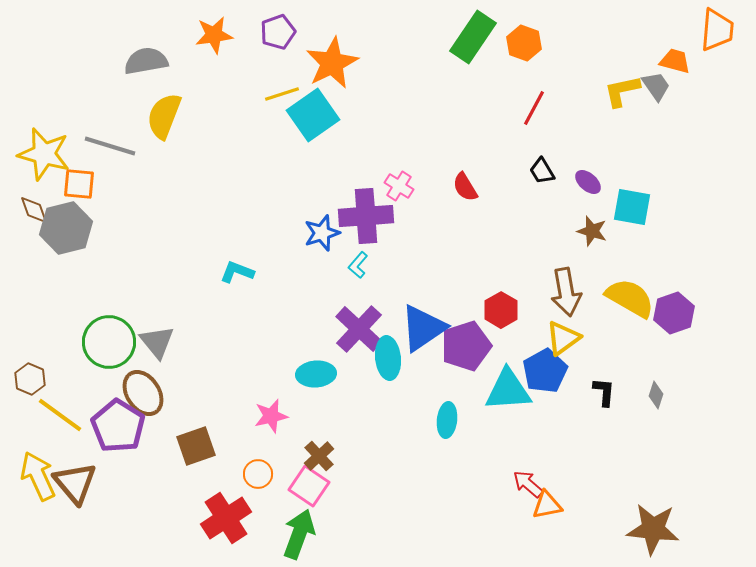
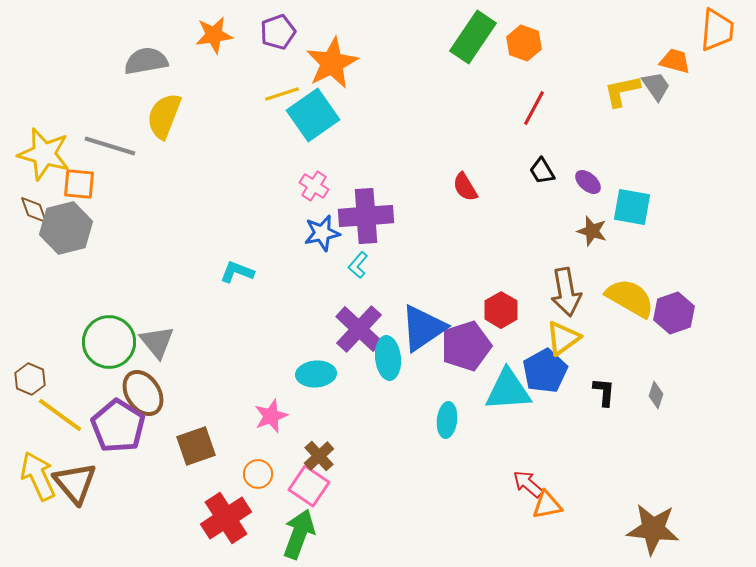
pink cross at (399, 186): moved 85 px left
blue star at (322, 233): rotated 6 degrees clockwise
pink star at (271, 416): rotated 8 degrees counterclockwise
